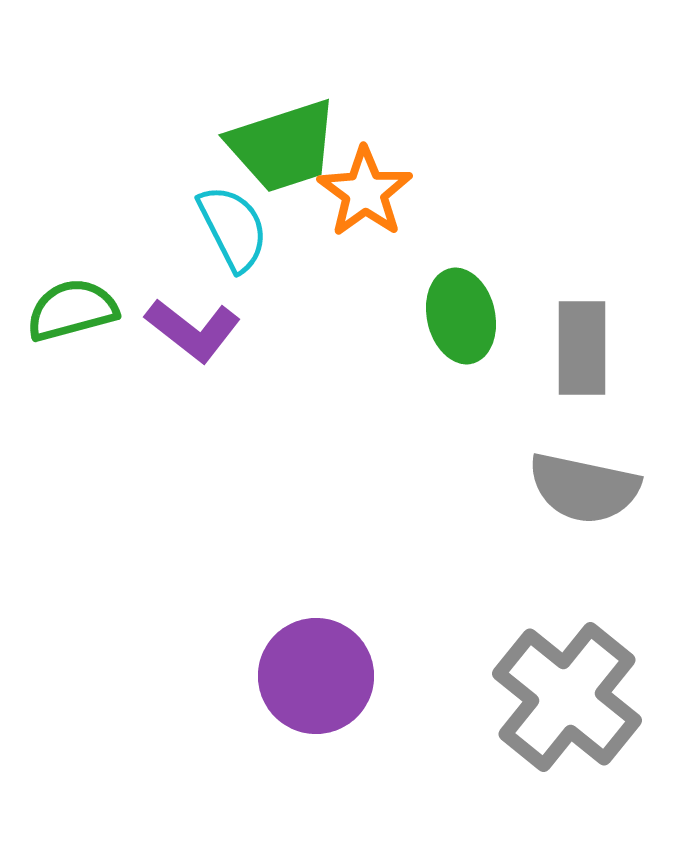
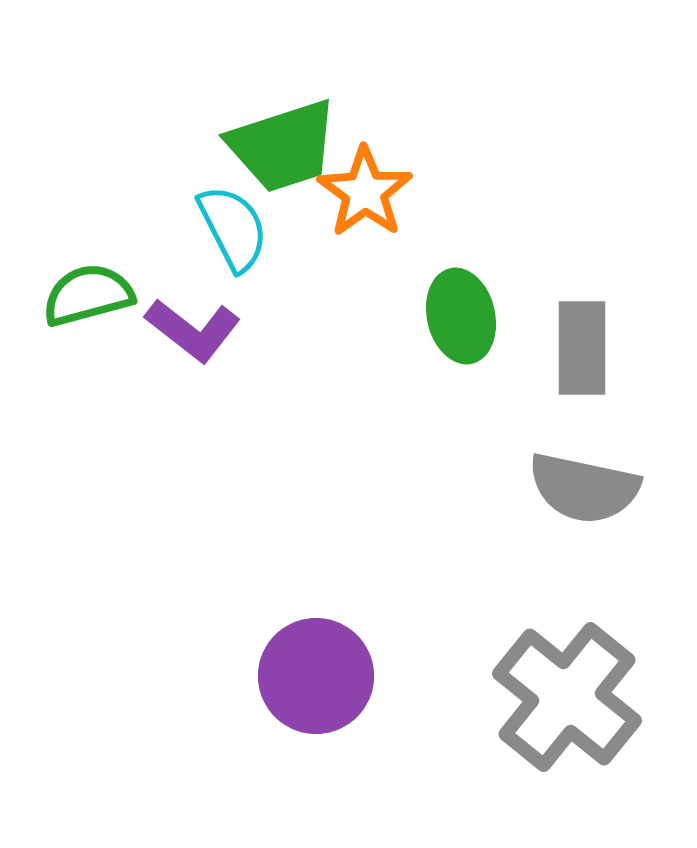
green semicircle: moved 16 px right, 15 px up
